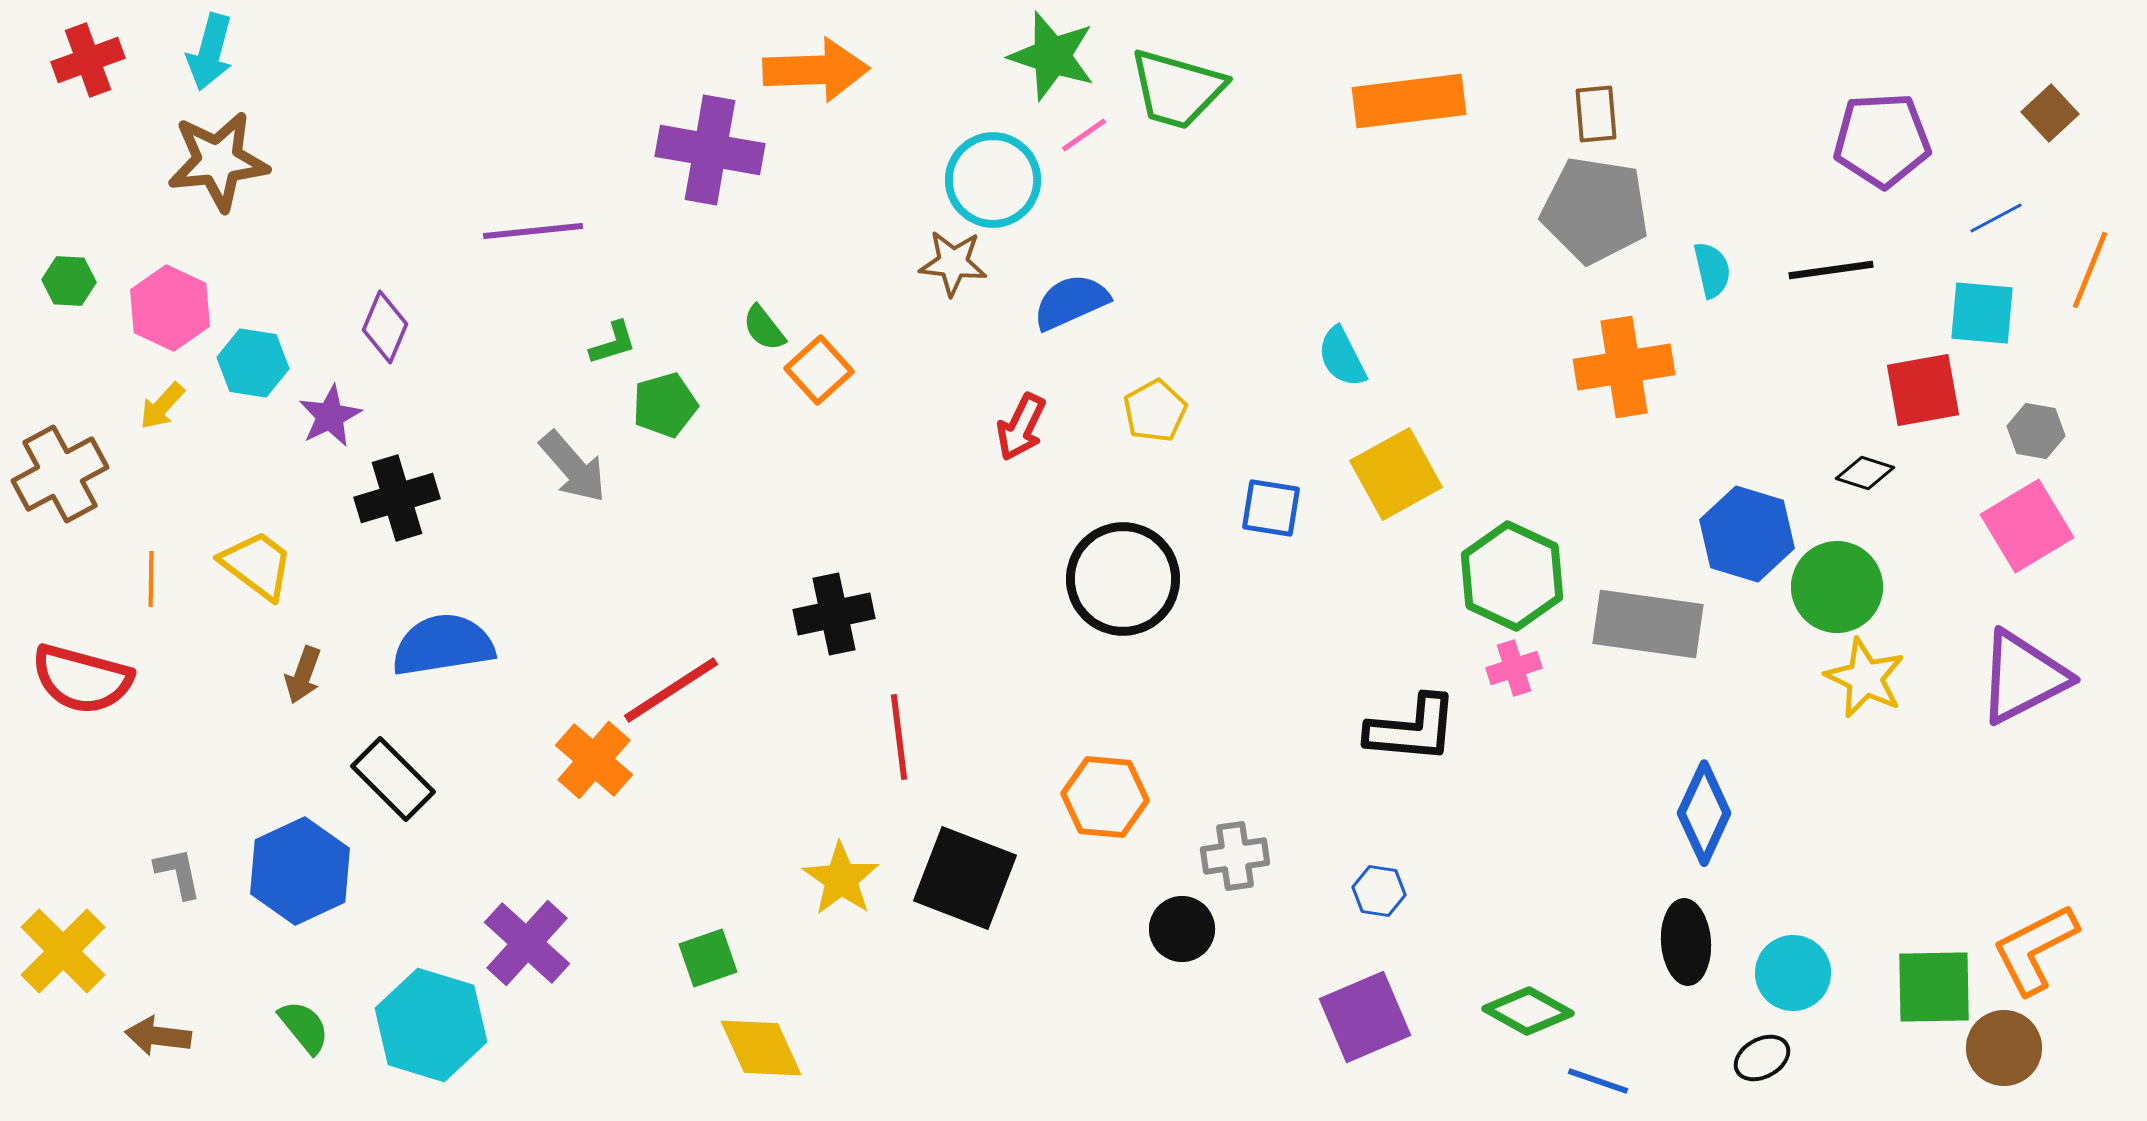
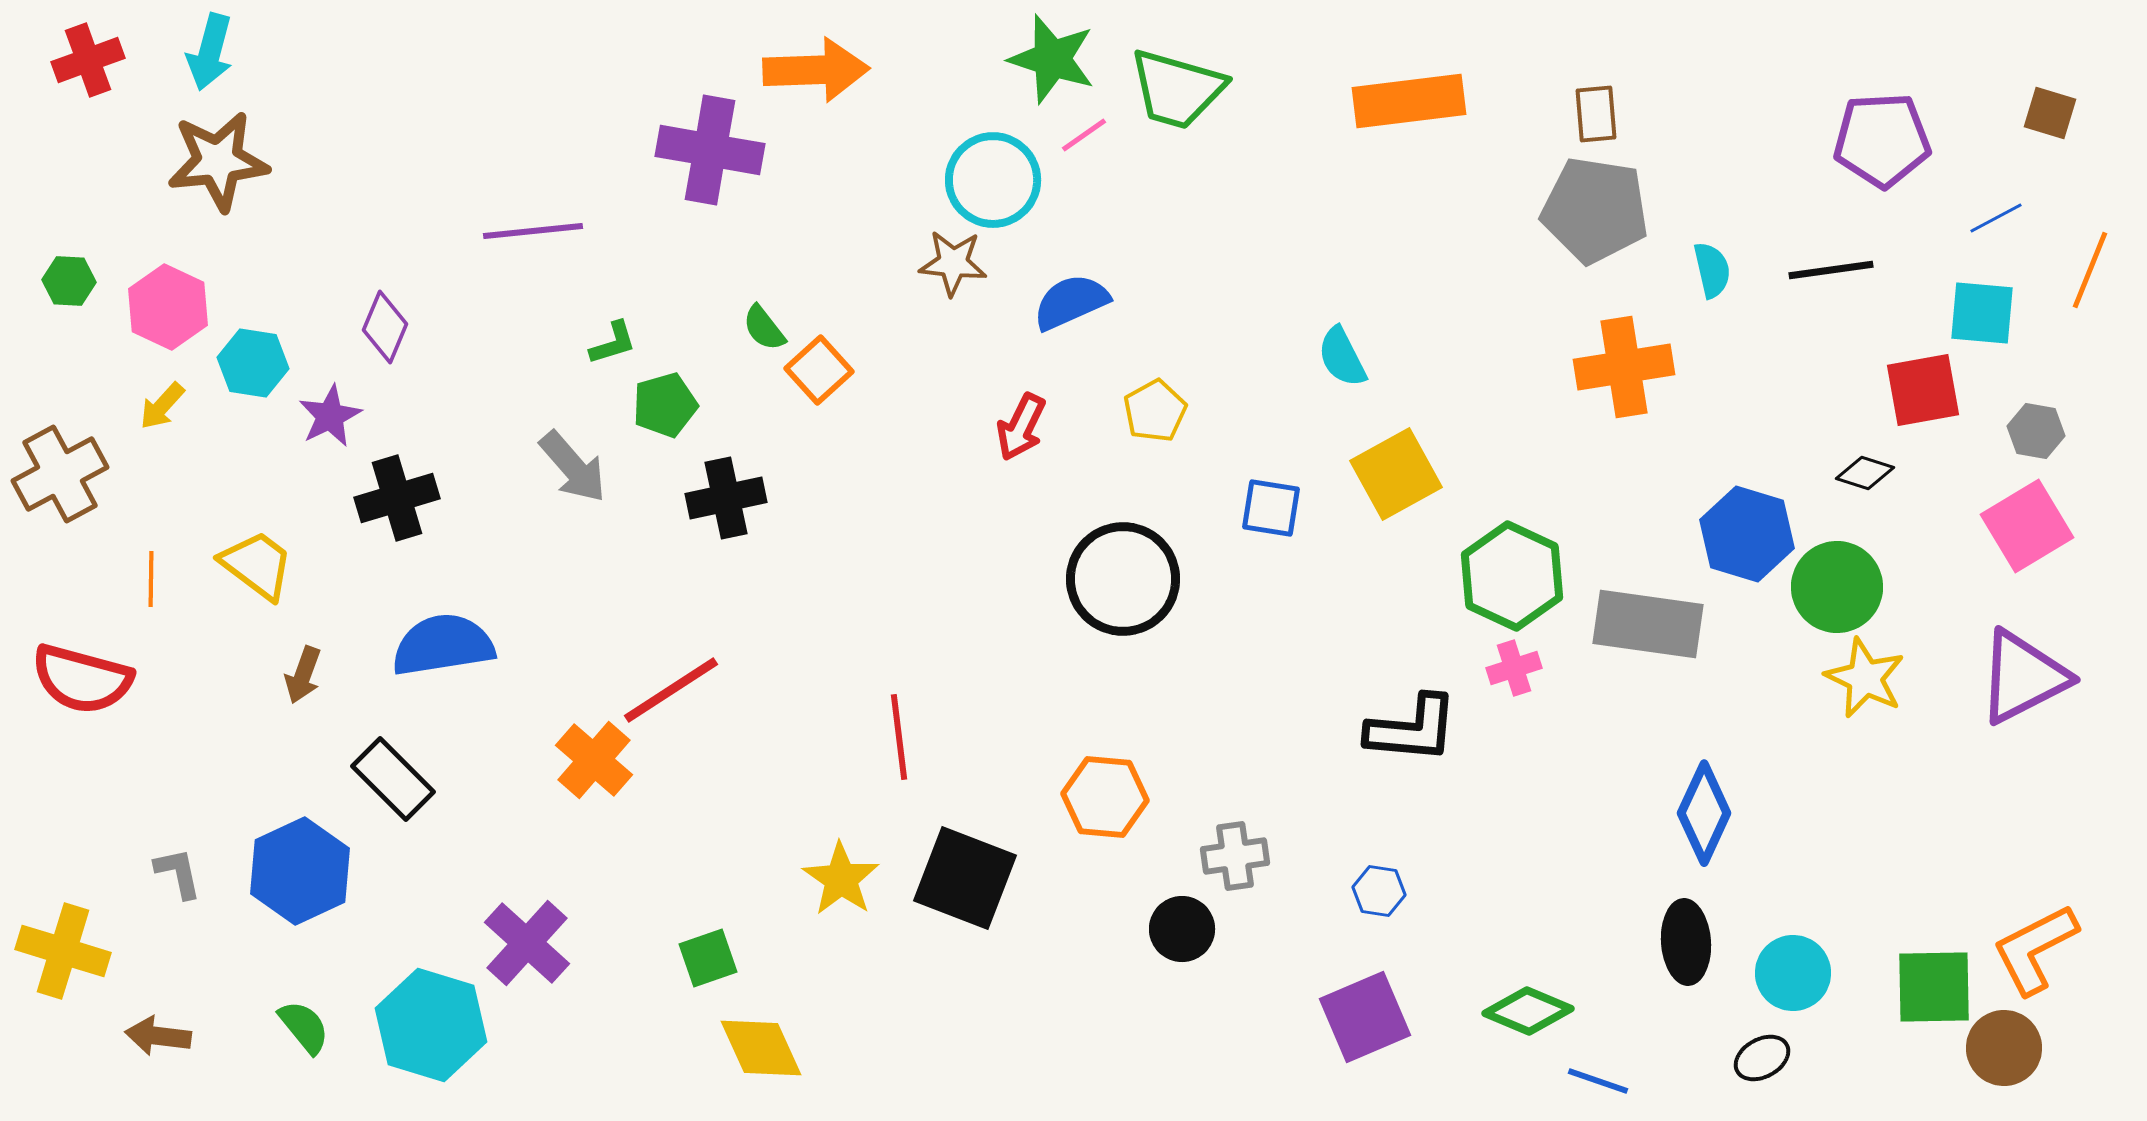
green star at (1052, 56): moved 3 px down
brown square at (2050, 113): rotated 30 degrees counterclockwise
pink hexagon at (170, 308): moved 2 px left, 1 px up
black cross at (834, 614): moved 108 px left, 116 px up
yellow cross at (63, 951): rotated 28 degrees counterclockwise
green diamond at (1528, 1011): rotated 6 degrees counterclockwise
